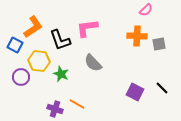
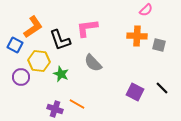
gray square: moved 1 px down; rotated 24 degrees clockwise
